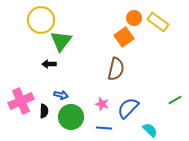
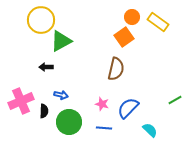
orange circle: moved 2 px left, 1 px up
green triangle: rotated 25 degrees clockwise
black arrow: moved 3 px left, 3 px down
green circle: moved 2 px left, 5 px down
